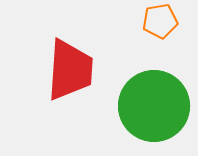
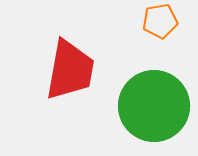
red trapezoid: rotated 6 degrees clockwise
